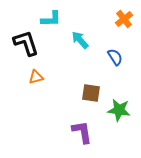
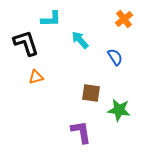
purple L-shape: moved 1 px left
